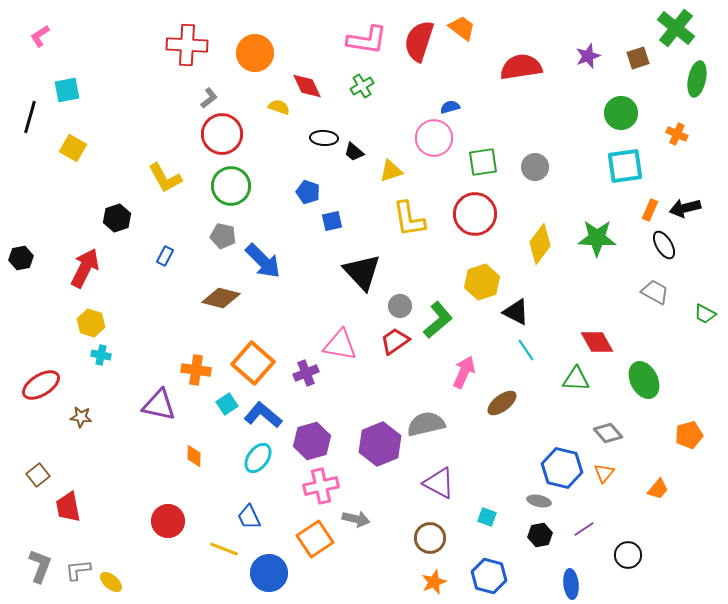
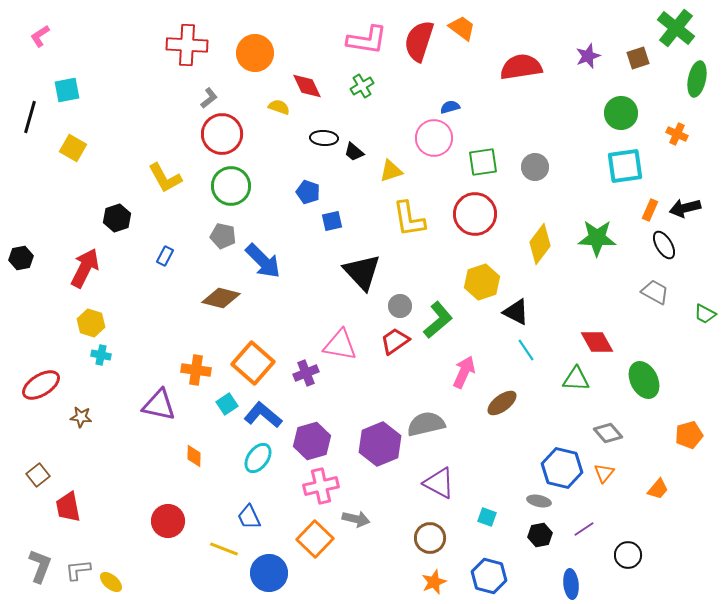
orange square at (315, 539): rotated 12 degrees counterclockwise
